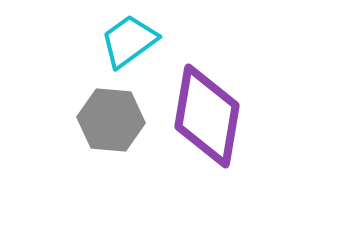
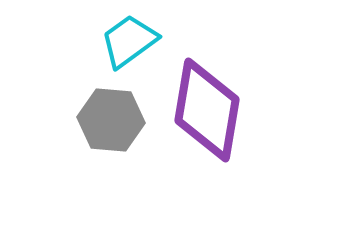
purple diamond: moved 6 px up
